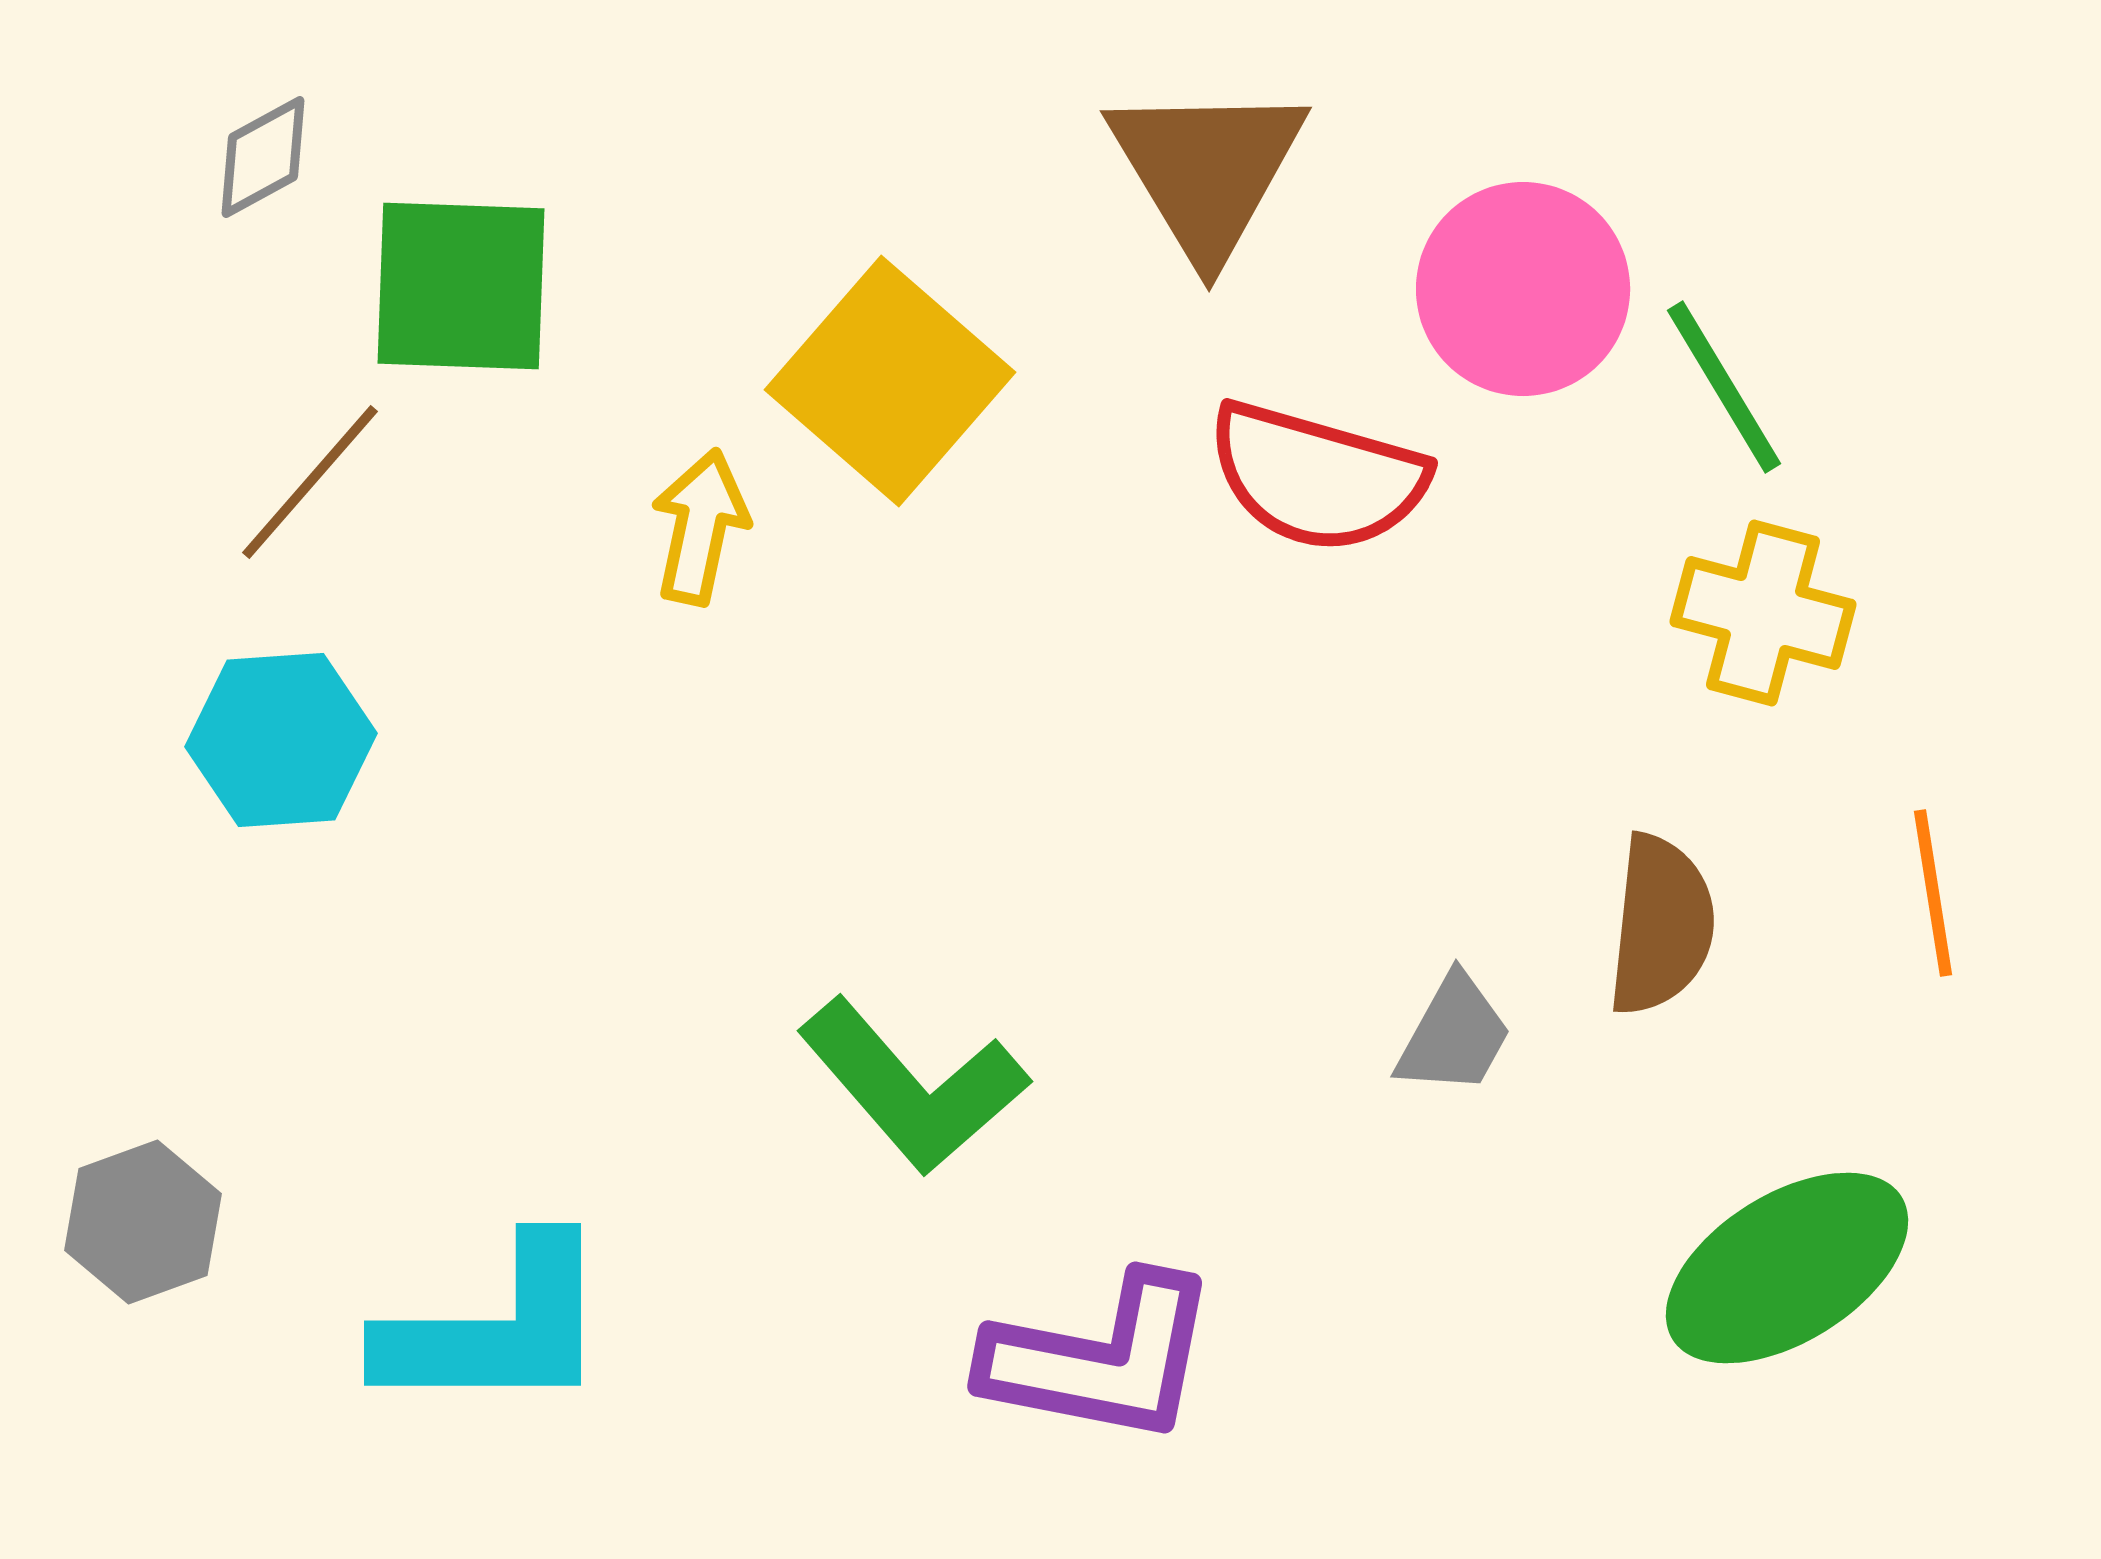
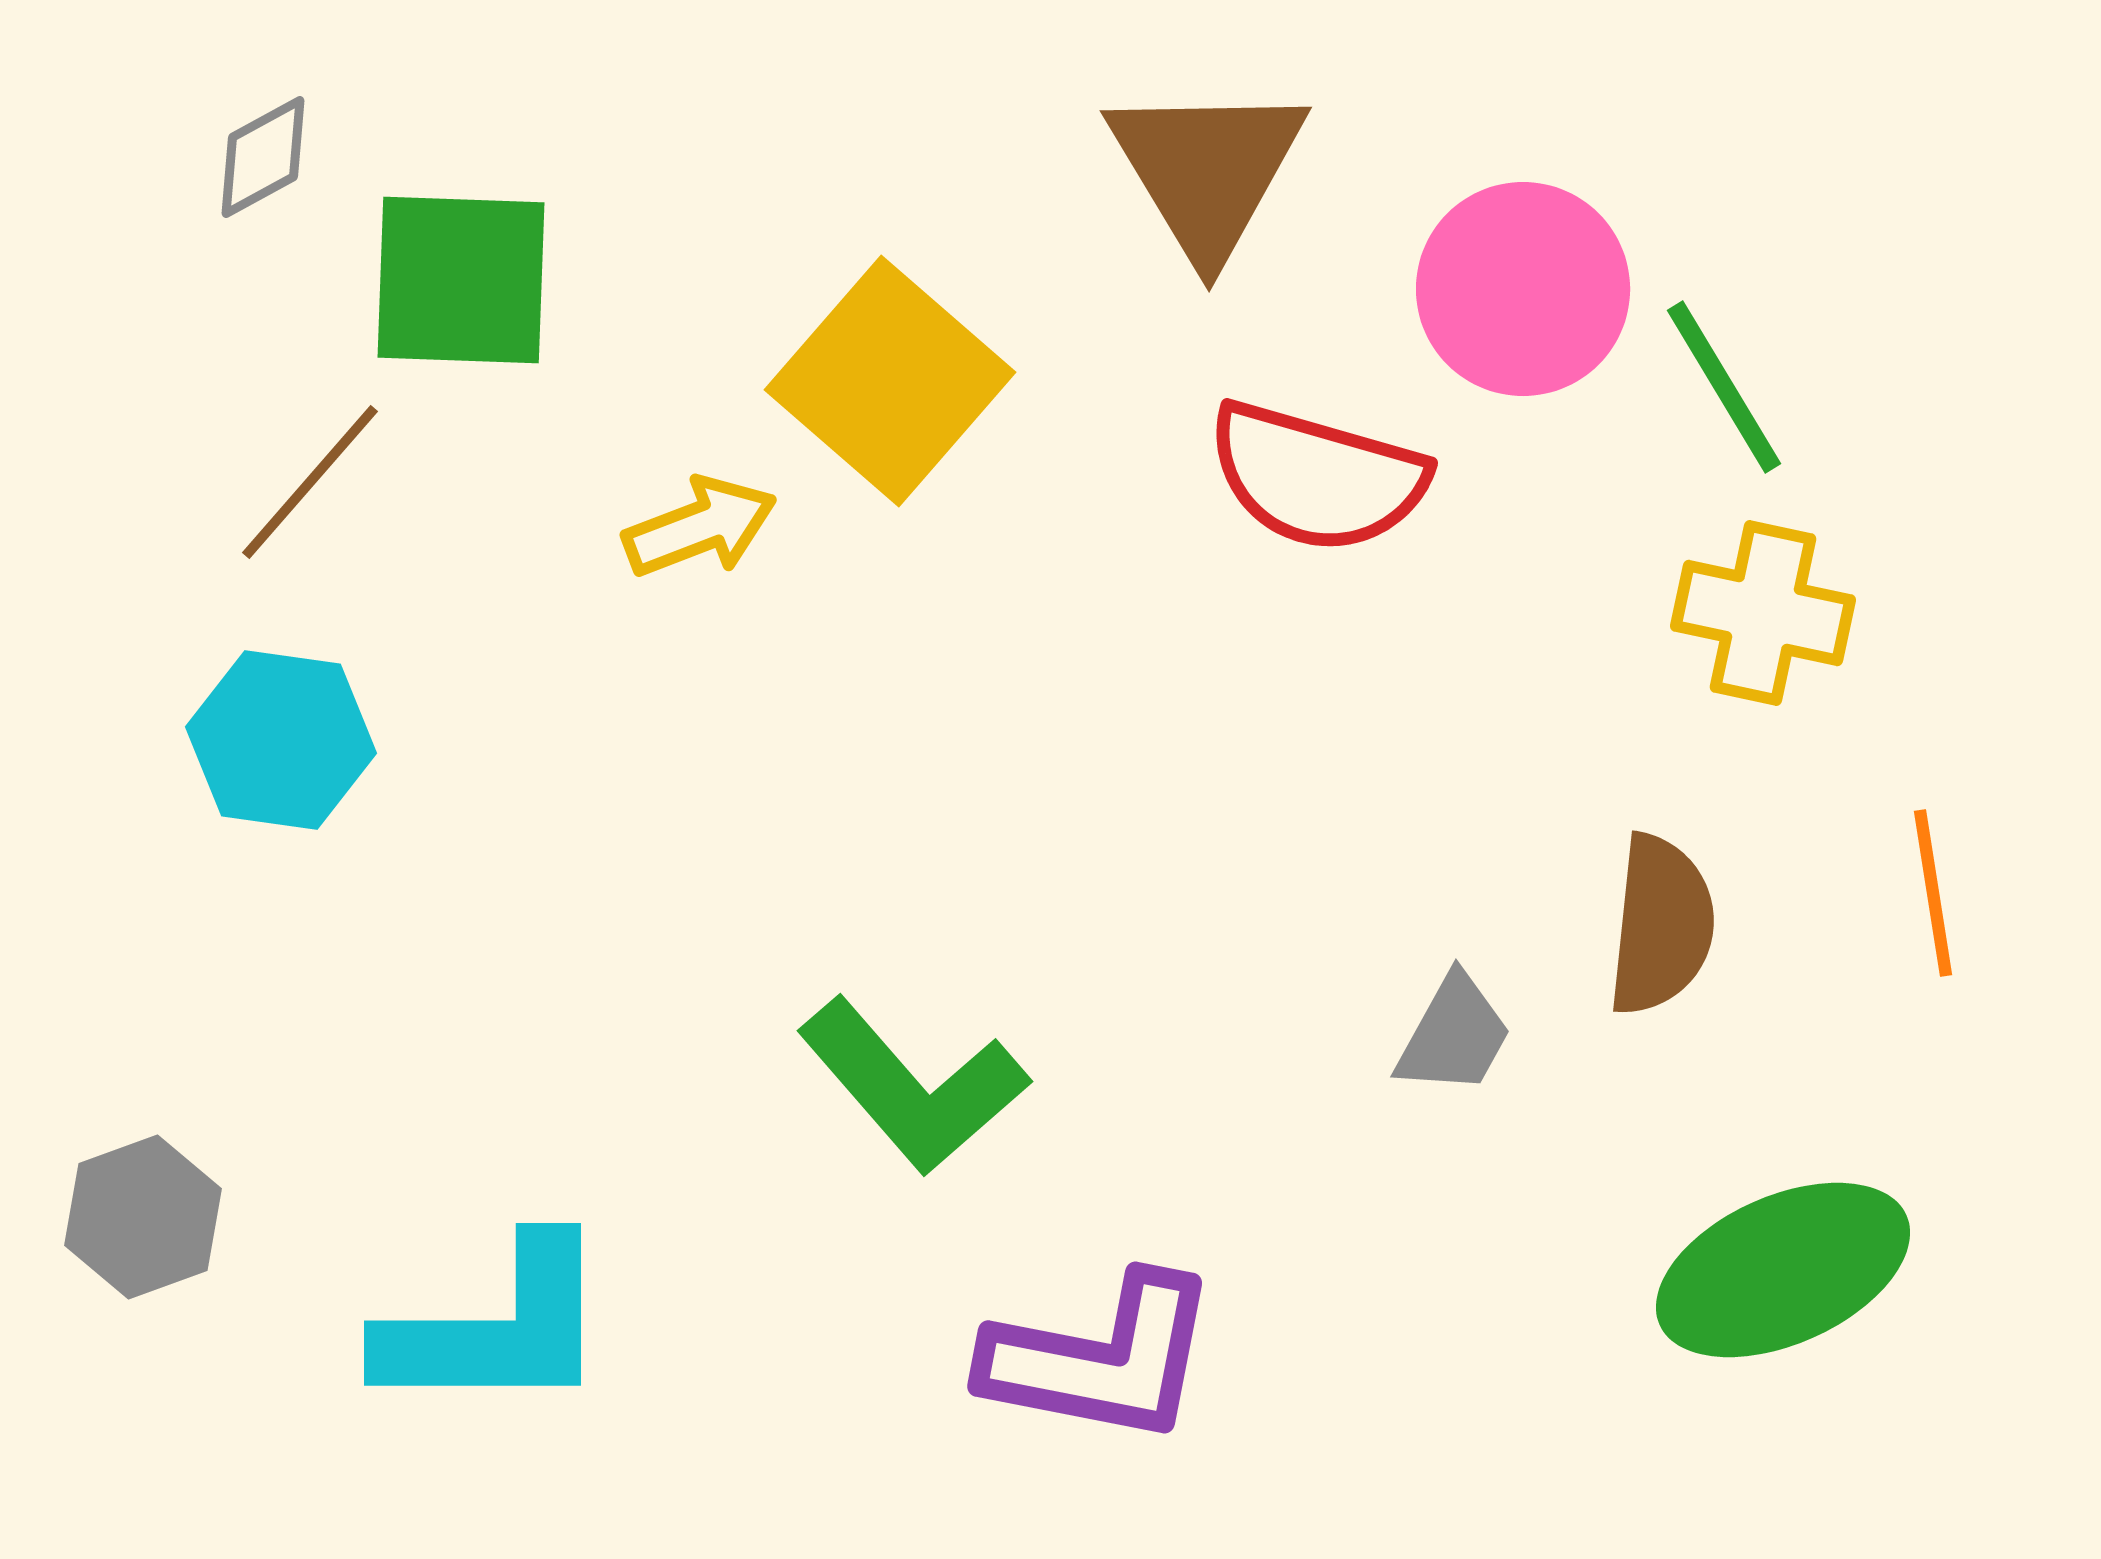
green square: moved 6 px up
yellow arrow: rotated 57 degrees clockwise
yellow cross: rotated 3 degrees counterclockwise
cyan hexagon: rotated 12 degrees clockwise
gray hexagon: moved 5 px up
green ellipse: moved 4 px left, 2 px down; rotated 8 degrees clockwise
